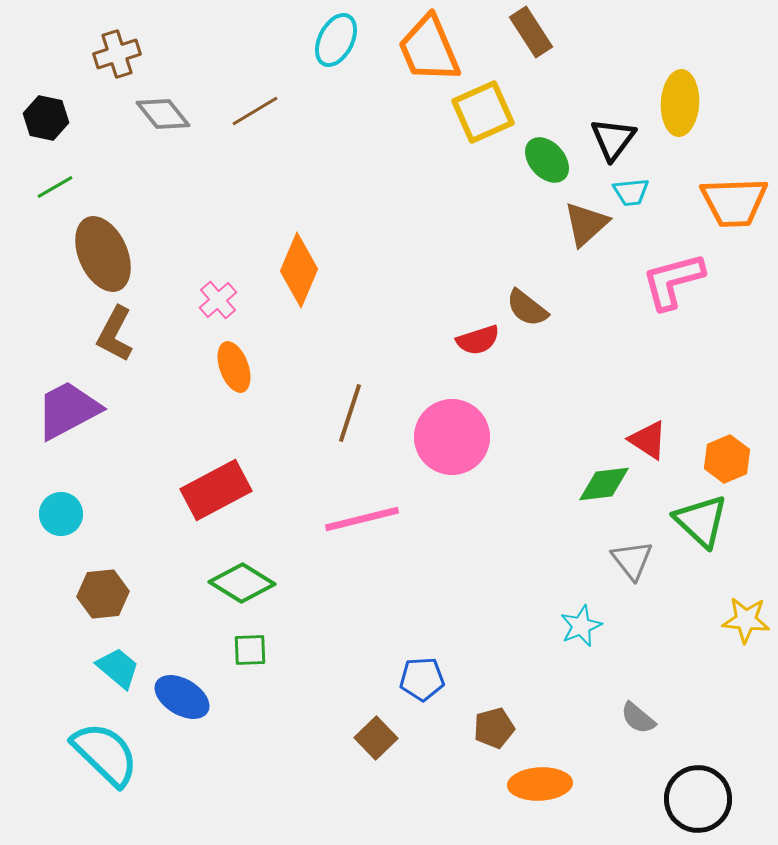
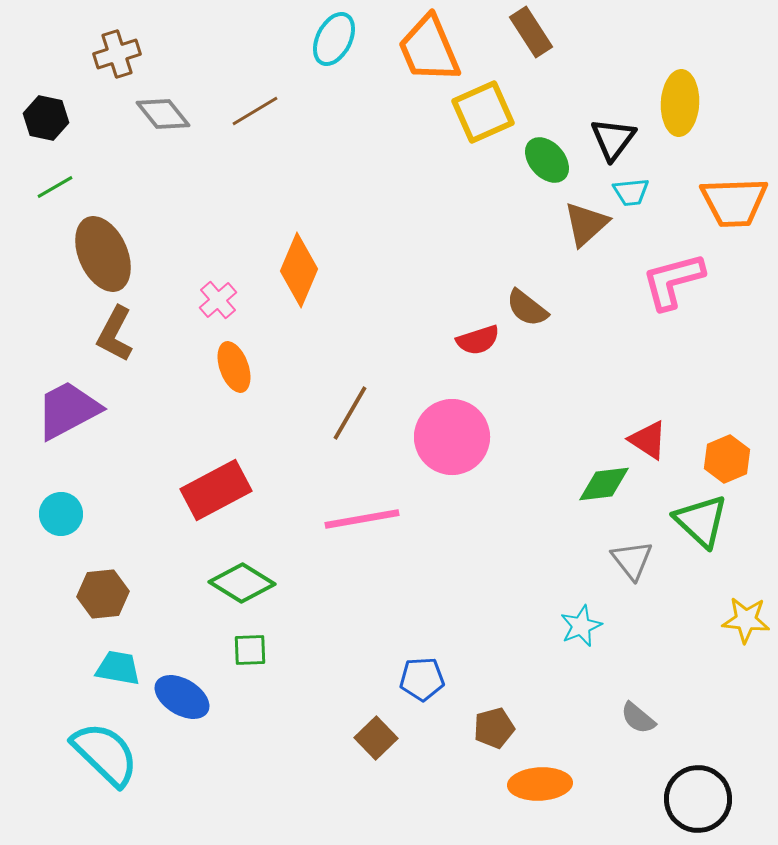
cyan ellipse at (336, 40): moved 2 px left, 1 px up
brown line at (350, 413): rotated 12 degrees clockwise
pink line at (362, 519): rotated 4 degrees clockwise
cyan trapezoid at (118, 668): rotated 30 degrees counterclockwise
